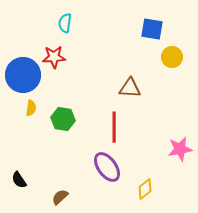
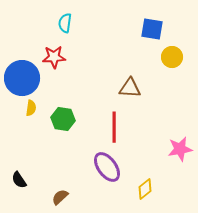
blue circle: moved 1 px left, 3 px down
